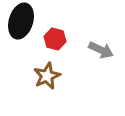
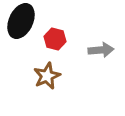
black ellipse: rotated 8 degrees clockwise
gray arrow: rotated 30 degrees counterclockwise
